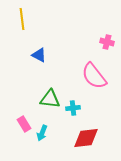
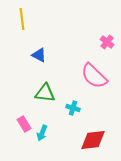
pink cross: rotated 24 degrees clockwise
pink semicircle: rotated 8 degrees counterclockwise
green triangle: moved 5 px left, 6 px up
cyan cross: rotated 24 degrees clockwise
red diamond: moved 7 px right, 2 px down
